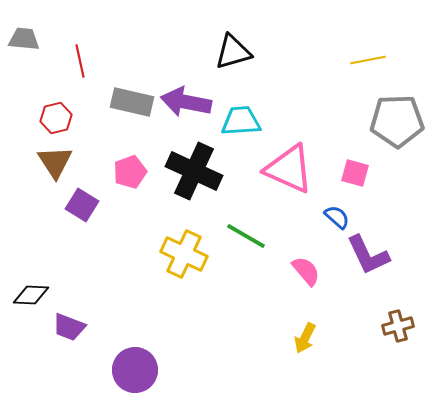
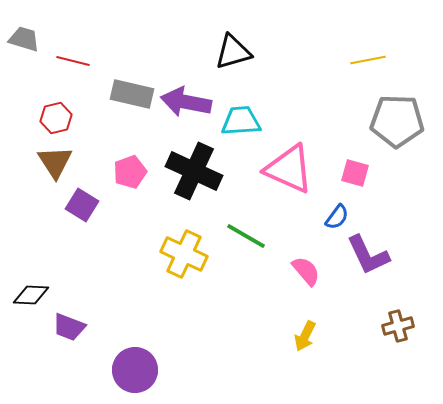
gray trapezoid: rotated 12 degrees clockwise
red line: moved 7 px left; rotated 64 degrees counterclockwise
gray rectangle: moved 8 px up
gray pentagon: rotated 4 degrees clockwise
blue semicircle: rotated 84 degrees clockwise
yellow arrow: moved 2 px up
